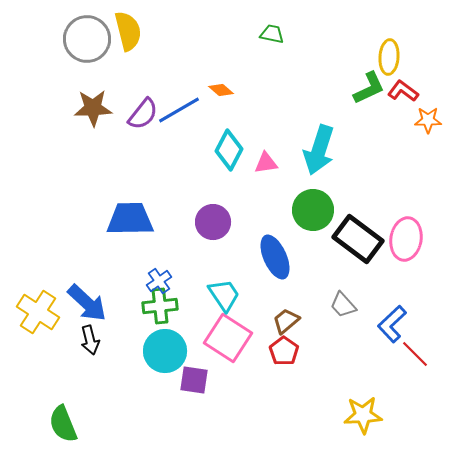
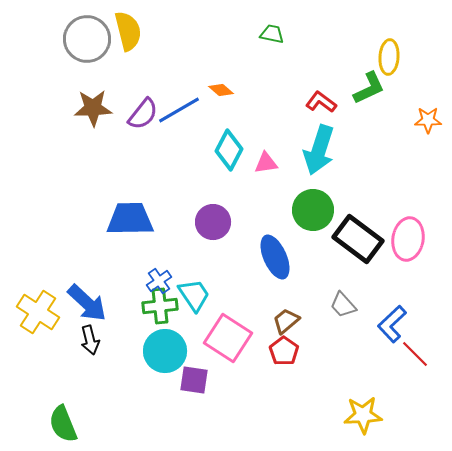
red L-shape: moved 82 px left, 11 px down
pink ellipse: moved 2 px right
cyan trapezoid: moved 30 px left
